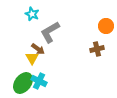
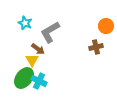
cyan star: moved 7 px left, 9 px down
brown cross: moved 1 px left, 2 px up
yellow triangle: moved 2 px down
green ellipse: moved 1 px right, 5 px up
